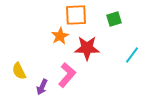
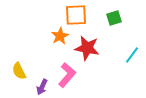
green square: moved 1 px up
red star: rotated 10 degrees clockwise
